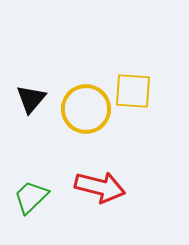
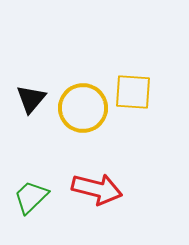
yellow square: moved 1 px down
yellow circle: moved 3 px left, 1 px up
red arrow: moved 3 px left, 2 px down
